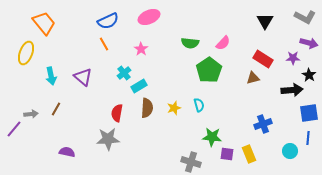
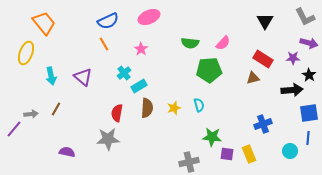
gray L-shape: rotated 35 degrees clockwise
green pentagon: rotated 30 degrees clockwise
gray cross: moved 2 px left; rotated 30 degrees counterclockwise
